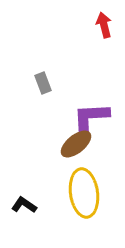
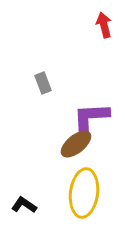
yellow ellipse: rotated 15 degrees clockwise
